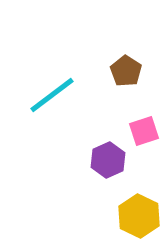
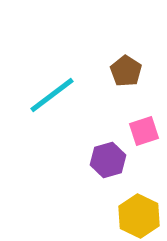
purple hexagon: rotated 8 degrees clockwise
